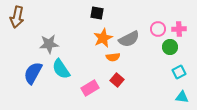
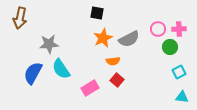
brown arrow: moved 3 px right, 1 px down
orange semicircle: moved 4 px down
